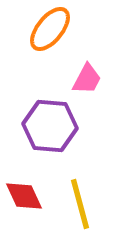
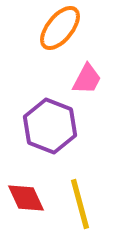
orange ellipse: moved 10 px right, 1 px up
purple hexagon: rotated 16 degrees clockwise
red diamond: moved 2 px right, 2 px down
